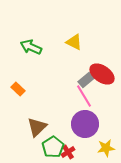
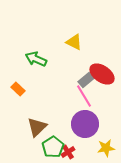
green arrow: moved 5 px right, 12 px down
